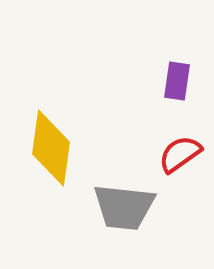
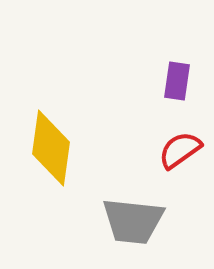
red semicircle: moved 4 px up
gray trapezoid: moved 9 px right, 14 px down
